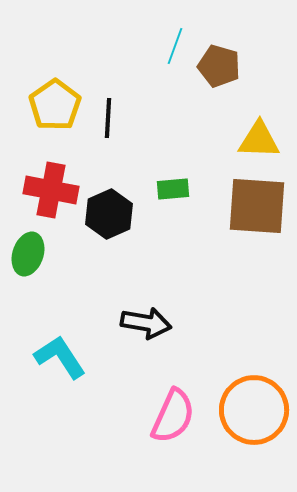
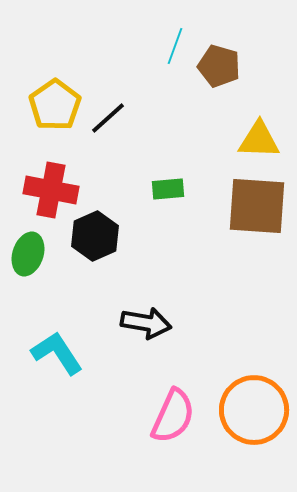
black line: rotated 45 degrees clockwise
green rectangle: moved 5 px left
black hexagon: moved 14 px left, 22 px down
cyan L-shape: moved 3 px left, 4 px up
